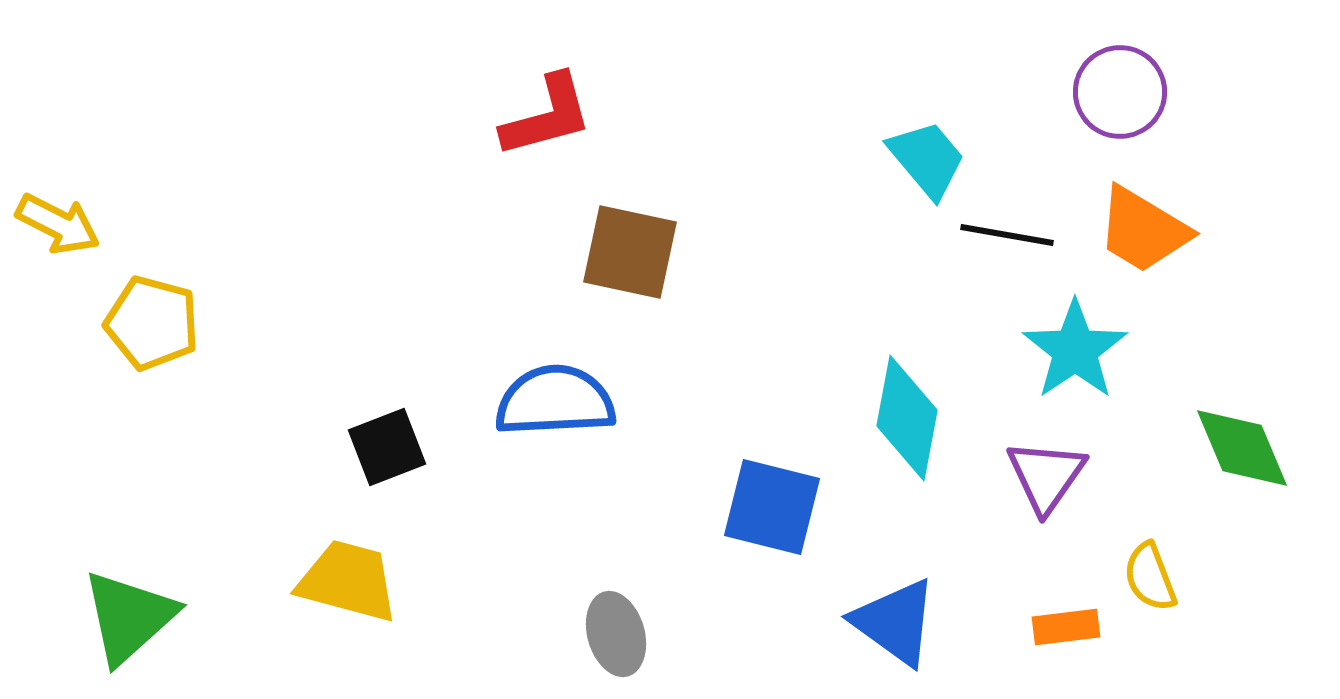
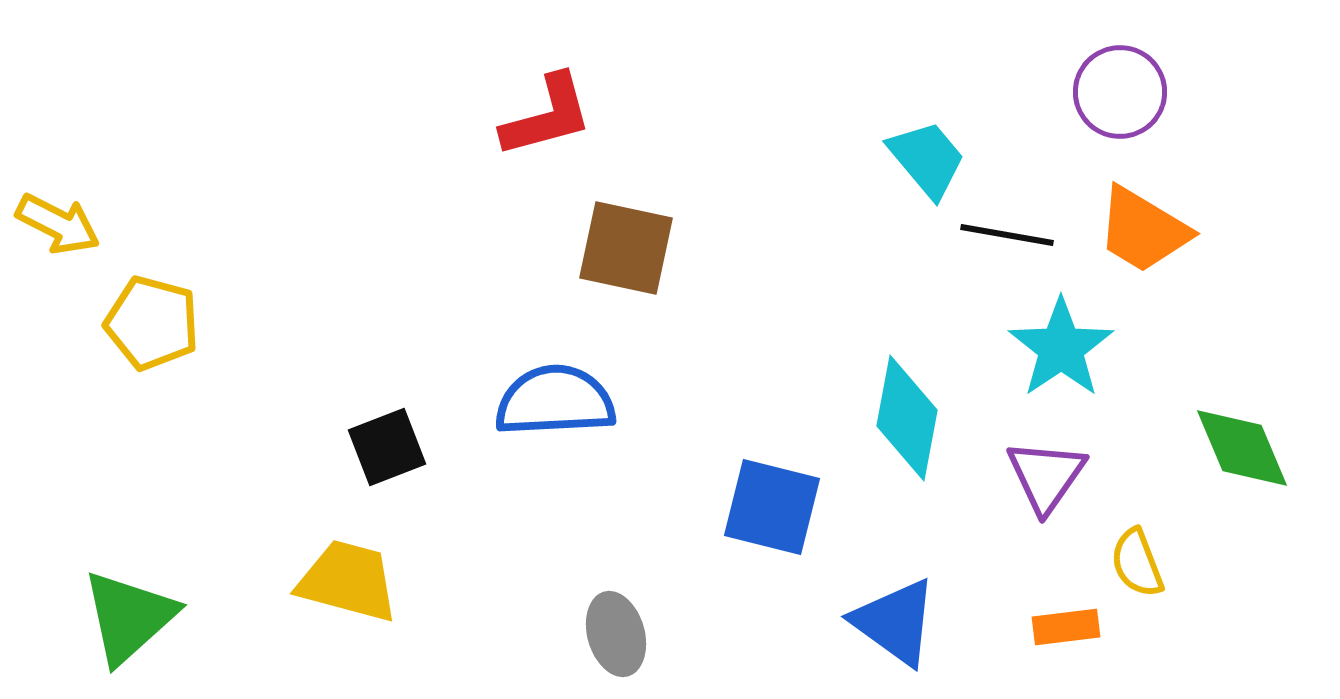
brown square: moved 4 px left, 4 px up
cyan star: moved 14 px left, 2 px up
yellow semicircle: moved 13 px left, 14 px up
